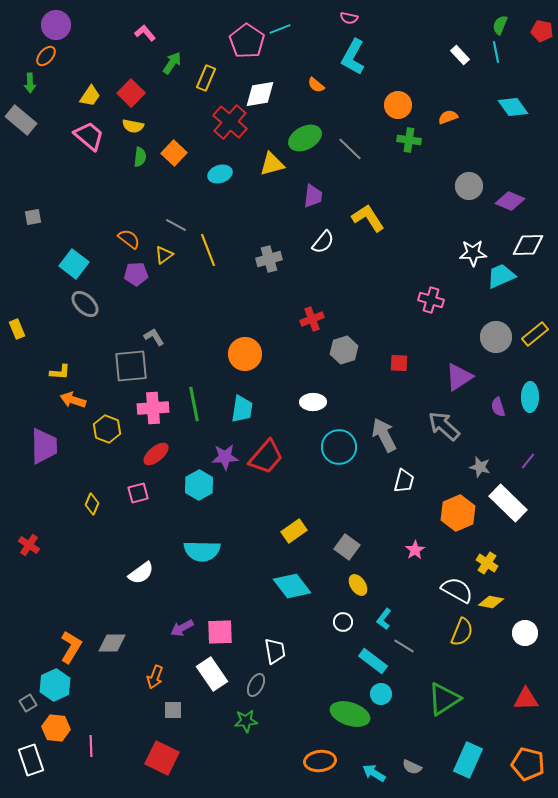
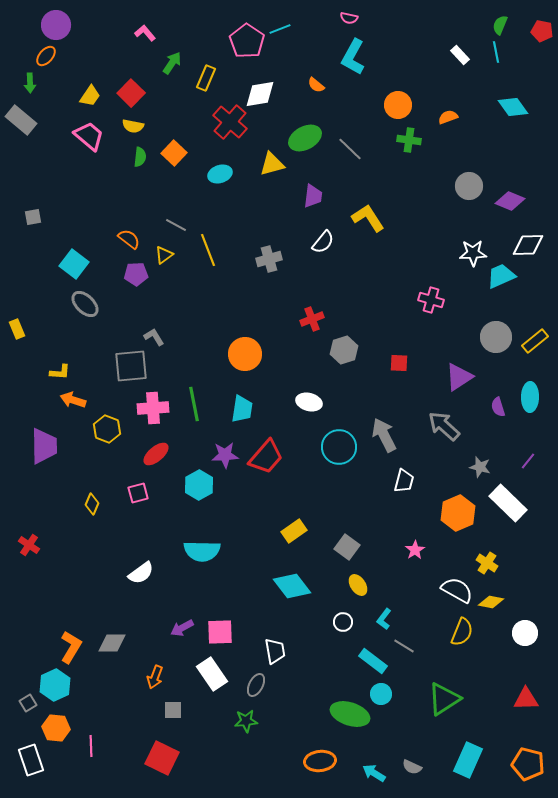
yellow rectangle at (535, 334): moved 7 px down
white ellipse at (313, 402): moved 4 px left; rotated 15 degrees clockwise
purple star at (225, 457): moved 2 px up
